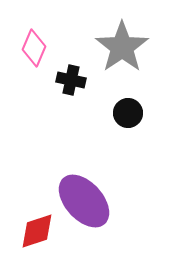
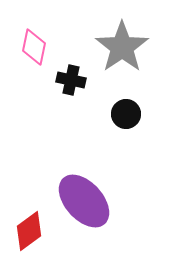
pink diamond: moved 1 px up; rotated 12 degrees counterclockwise
black circle: moved 2 px left, 1 px down
red diamond: moved 8 px left; rotated 18 degrees counterclockwise
